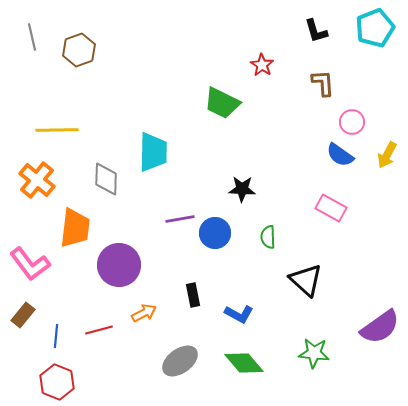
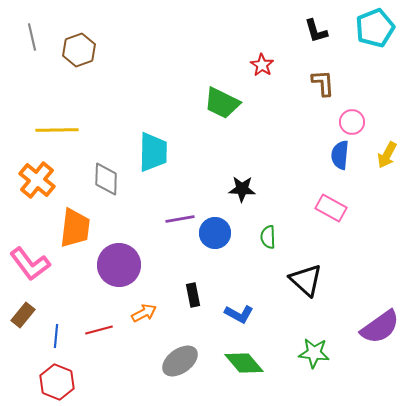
blue semicircle: rotated 60 degrees clockwise
